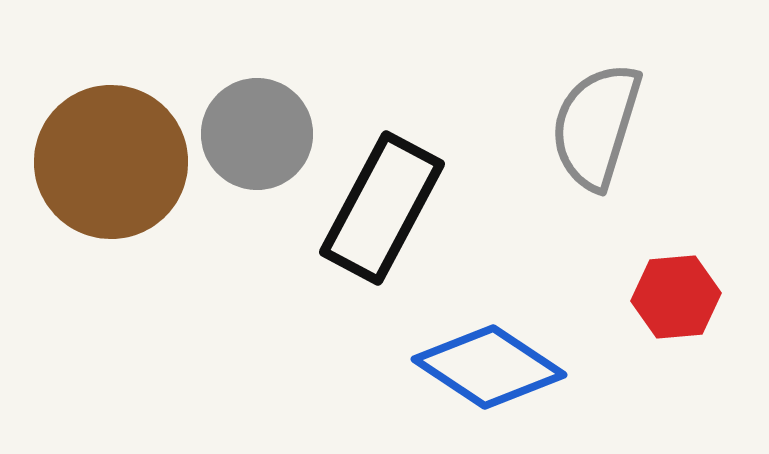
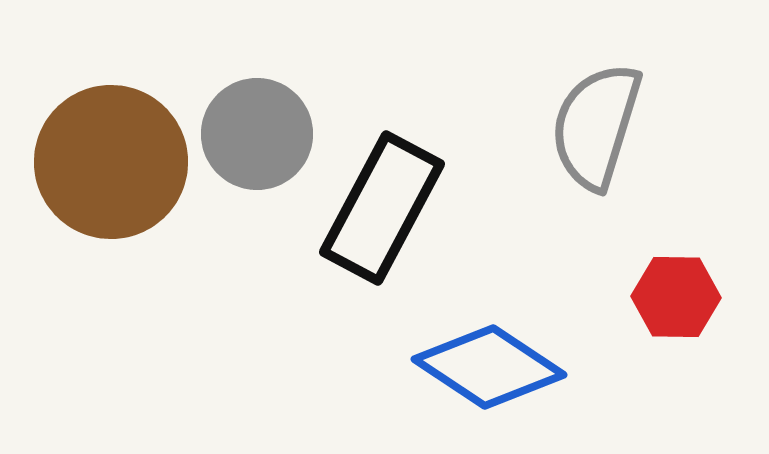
red hexagon: rotated 6 degrees clockwise
